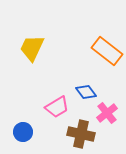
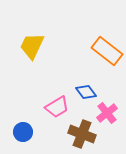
yellow trapezoid: moved 2 px up
brown cross: moved 1 px right; rotated 8 degrees clockwise
